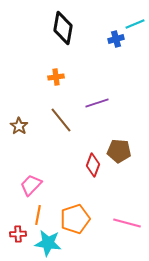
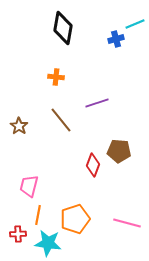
orange cross: rotated 14 degrees clockwise
pink trapezoid: moved 2 px left, 1 px down; rotated 30 degrees counterclockwise
